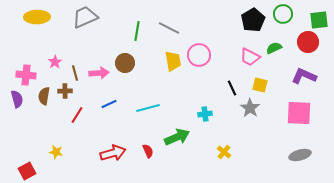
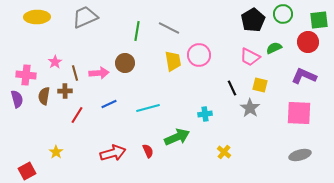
yellow star: rotated 24 degrees clockwise
